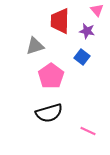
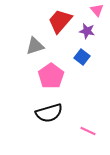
red trapezoid: rotated 40 degrees clockwise
